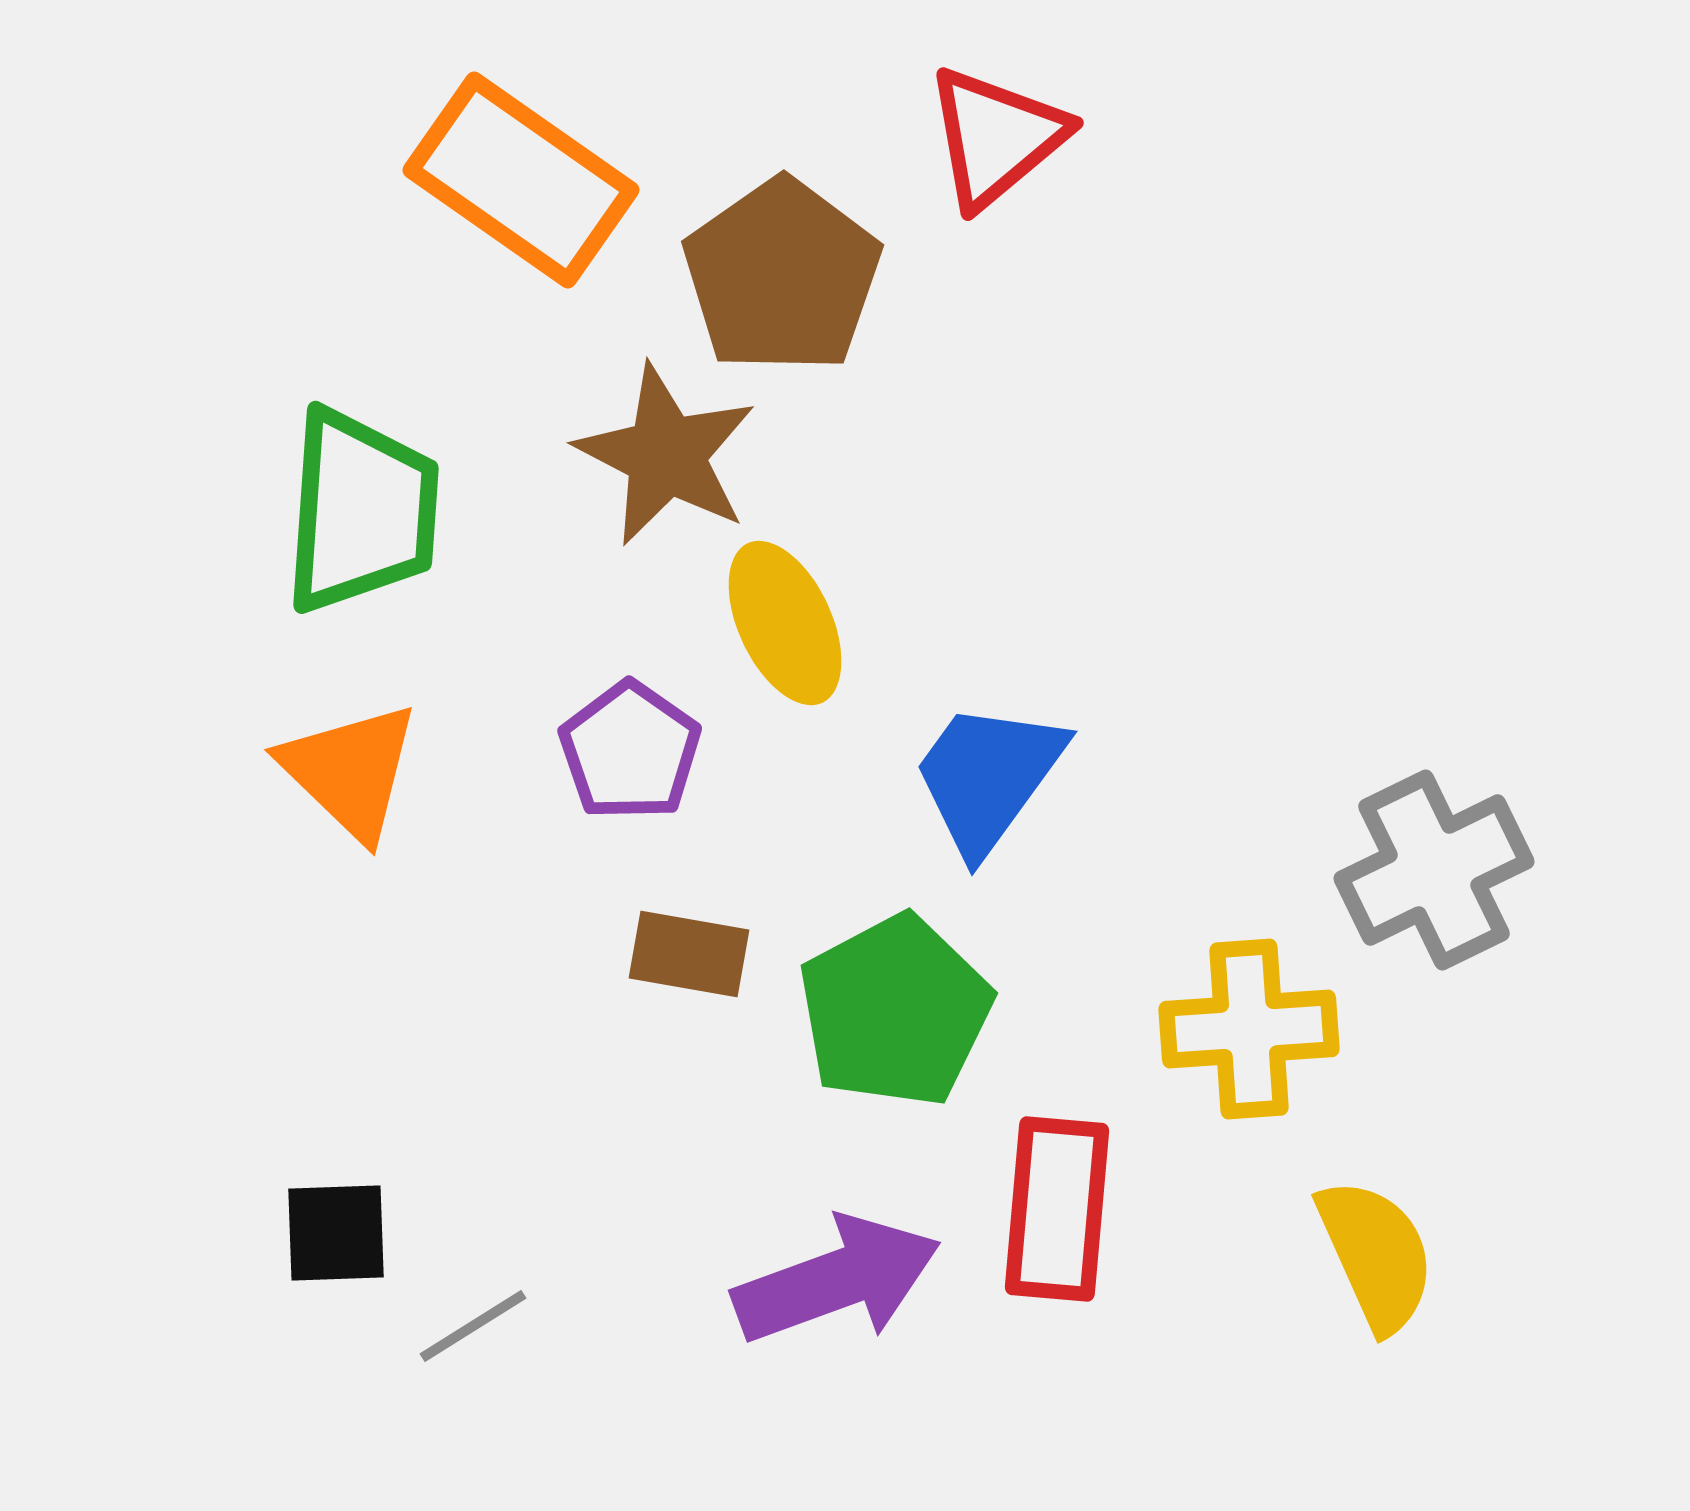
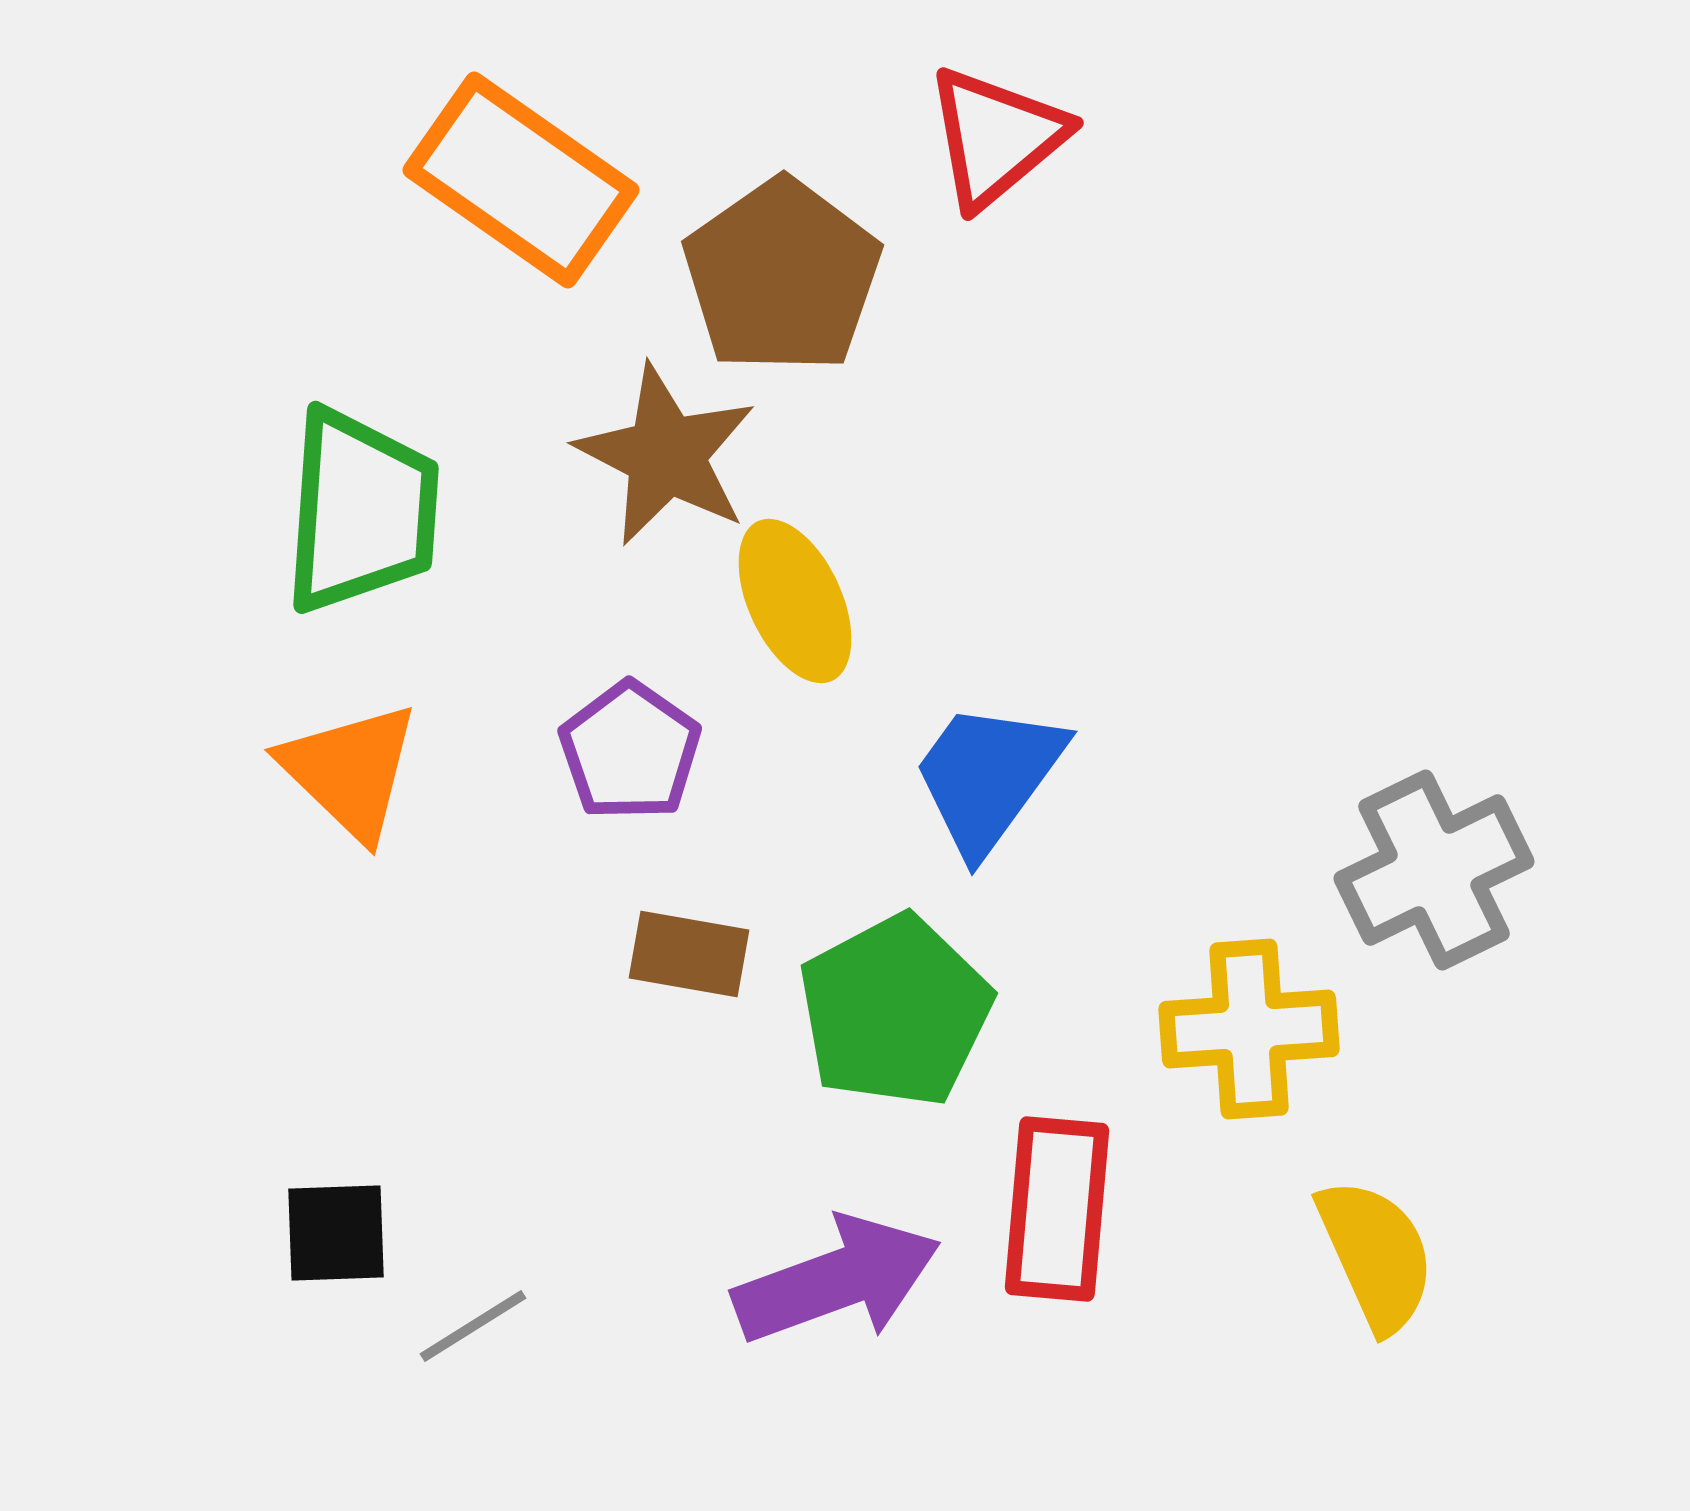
yellow ellipse: moved 10 px right, 22 px up
